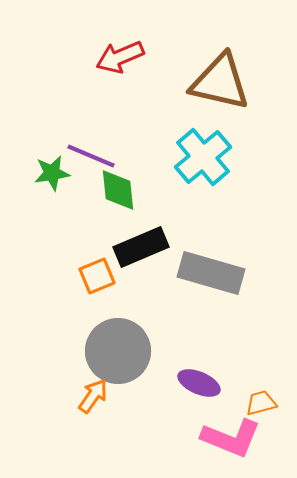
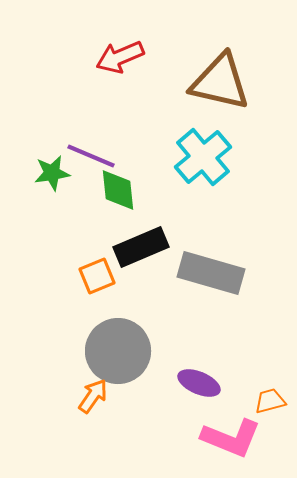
orange trapezoid: moved 9 px right, 2 px up
